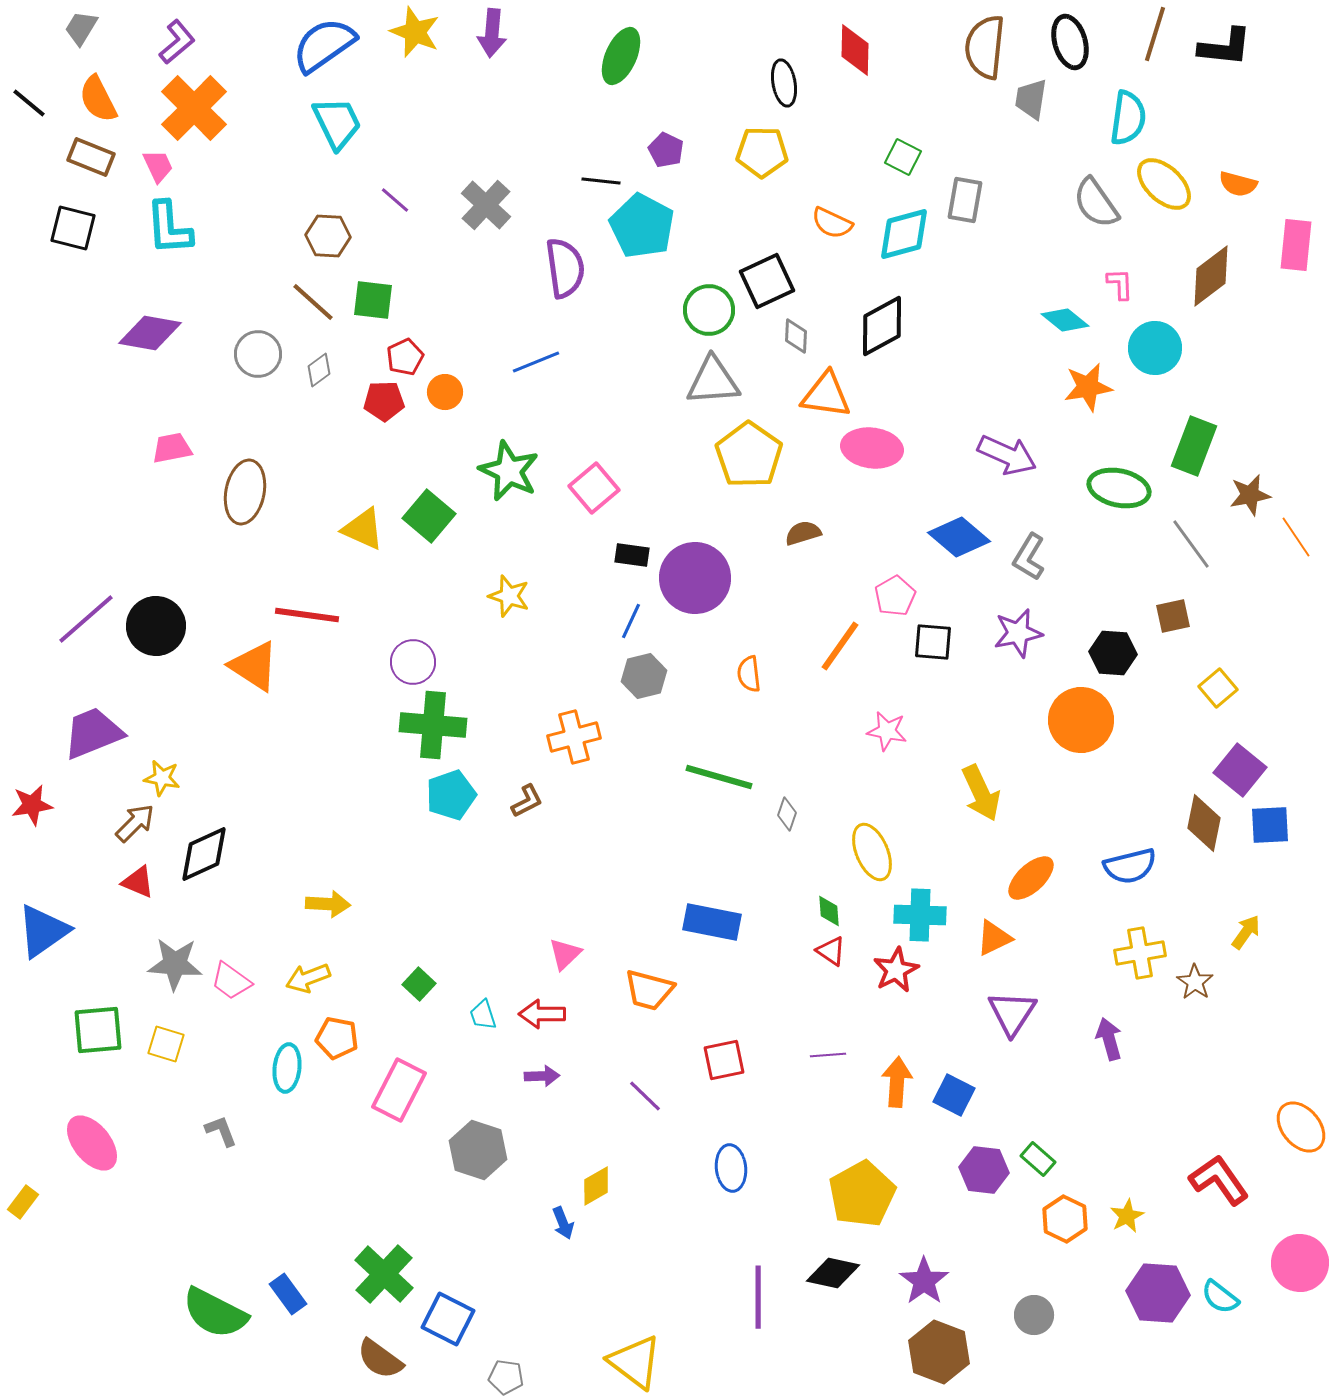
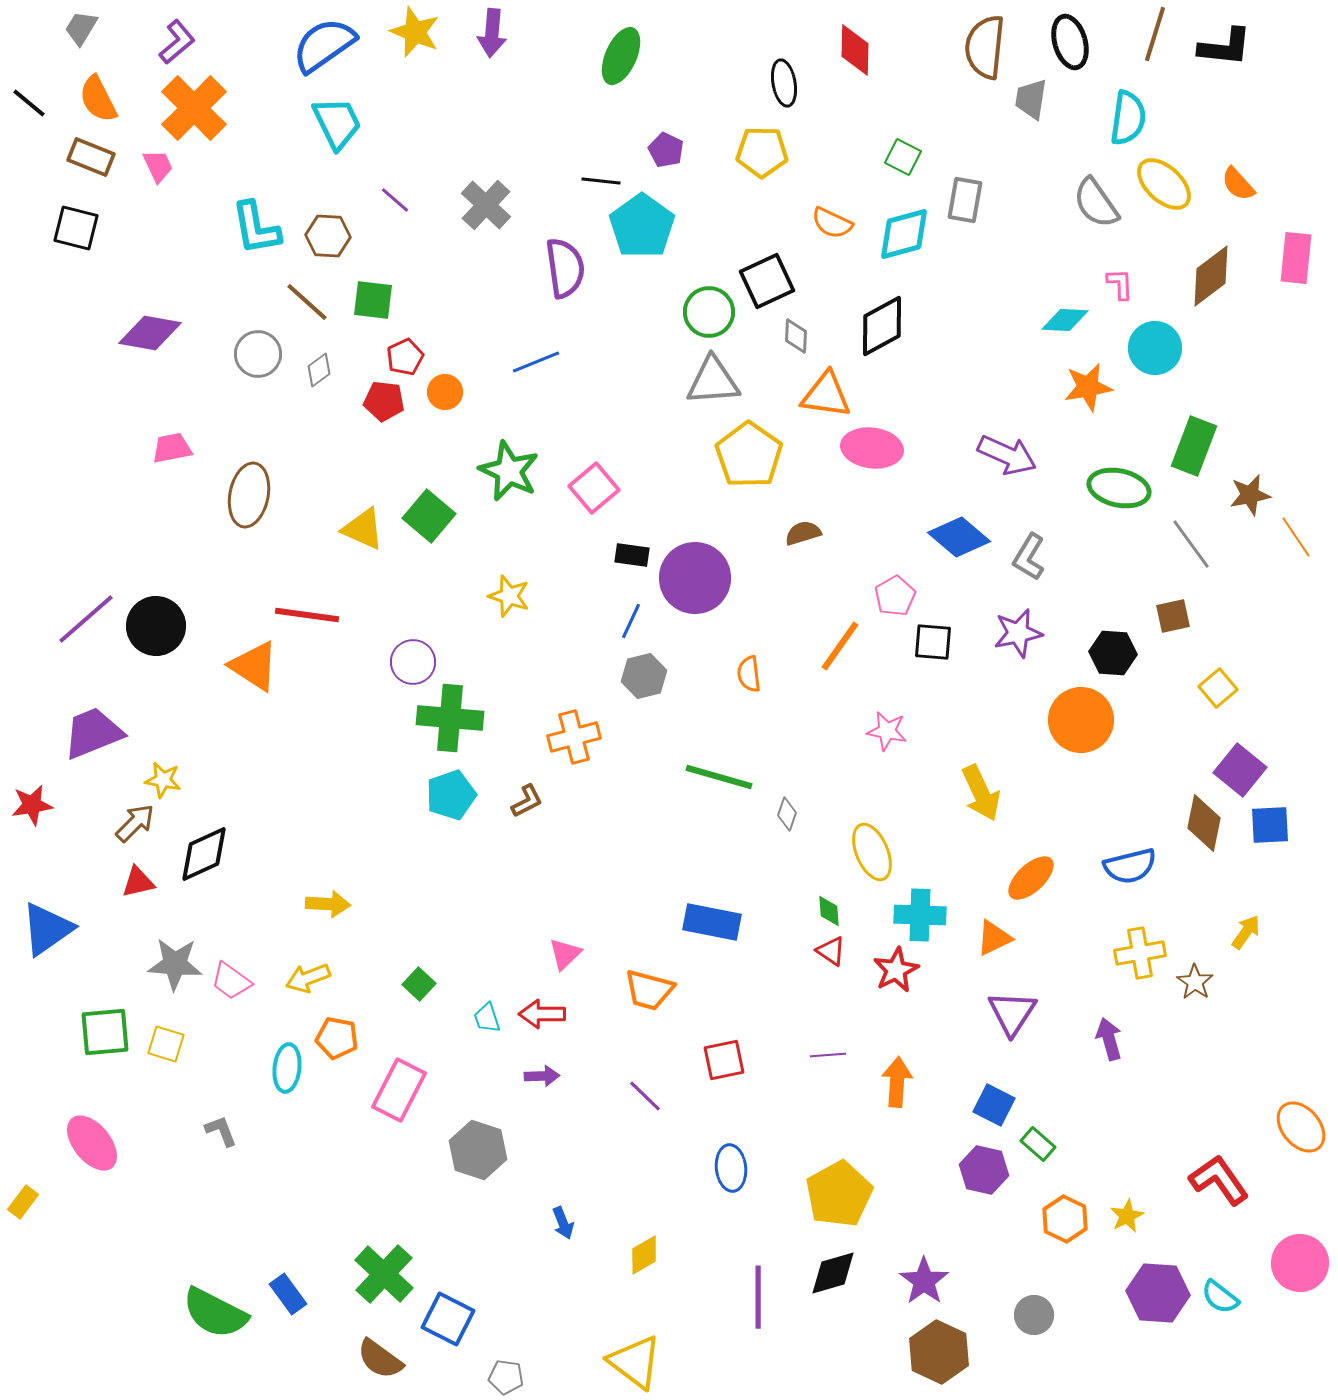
orange semicircle at (1238, 184): rotated 33 degrees clockwise
cyan pentagon at (642, 226): rotated 8 degrees clockwise
black square at (73, 228): moved 3 px right
cyan L-shape at (169, 228): moved 87 px right; rotated 6 degrees counterclockwise
pink rectangle at (1296, 245): moved 13 px down
brown line at (313, 302): moved 6 px left
green circle at (709, 310): moved 2 px down
cyan diamond at (1065, 320): rotated 36 degrees counterclockwise
red pentagon at (384, 401): rotated 9 degrees clockwise
brown ellipse at (245, 492): moved 4 px right, 3 px down
green cross at (433, 725): moved 17 px right, 7 px up
yellow star at (162, 778): moved 1 px right, 2 px down
red triangle at (138, 882): rotated 36 degrees counterclockwise
blue triangle at (43, 931): moved 4 px right, 2 px up
cyan trapezoid at (483, 1015): moved 4 px right, 3 px down
green square at (98, 1030): moved 7 px right, 2 px down
blue square at (954, 1095): moved 40 px right, 10 px down
green rectangle at (1038, 1159): moved 15 px up
purple hexagon at (984, 1170): rotated 6 degrees clockwise
yellow diamond at (596, 1186): moved 48 px right, 69 px down
yellow pentagon at (862, 1194): moved 23 px left
black diamond at (833, 1273): rotated 28 degrees counterclockwise
brown hexagon at (939, 1352): rotated 4 degrees clockwise
